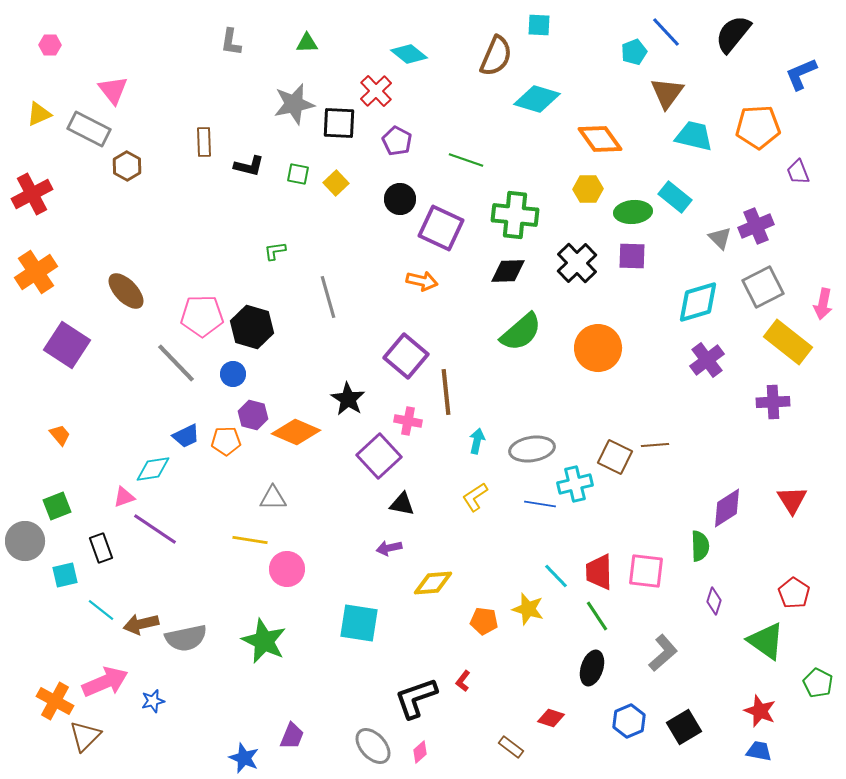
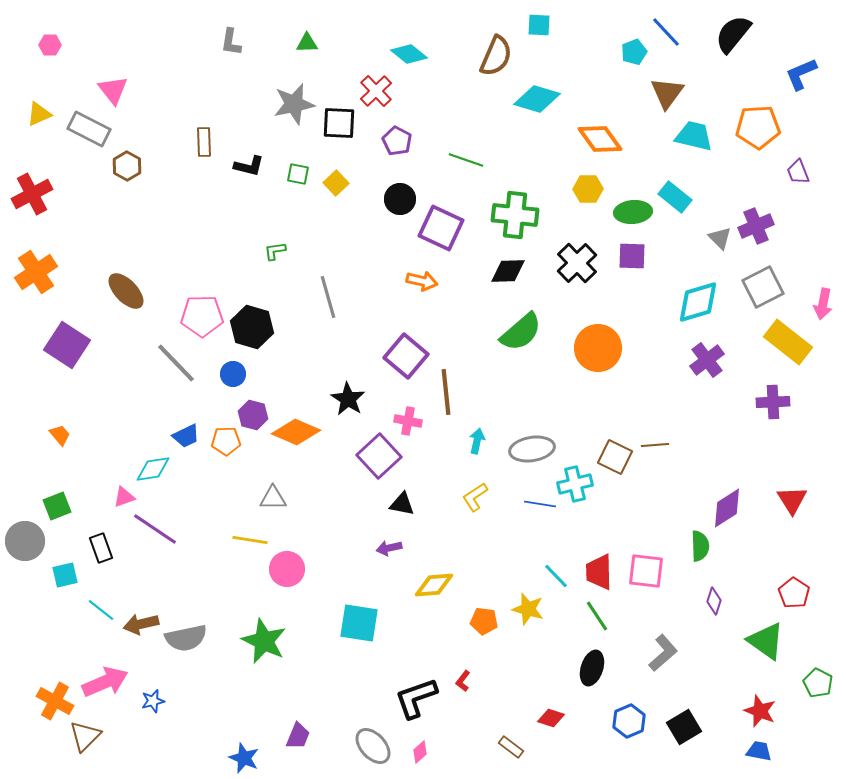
yellow diamond at (433, 583): moved 1 px right, 2 px down
purple trapezoid at (292, 736): moved 6 px right
